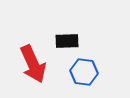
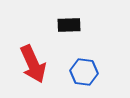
black rectangle: moved 2 px right, 16 px up
